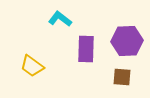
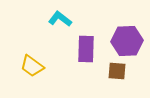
brown square: moved 5 px left, 6 px up
